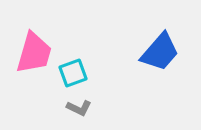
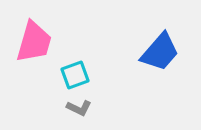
pink trapezoid: moved 11 px up
cyan square: moved 2 px right, 2 px down
